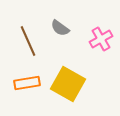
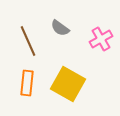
orange rectangle: rotated 75 degrees counterclockwise
